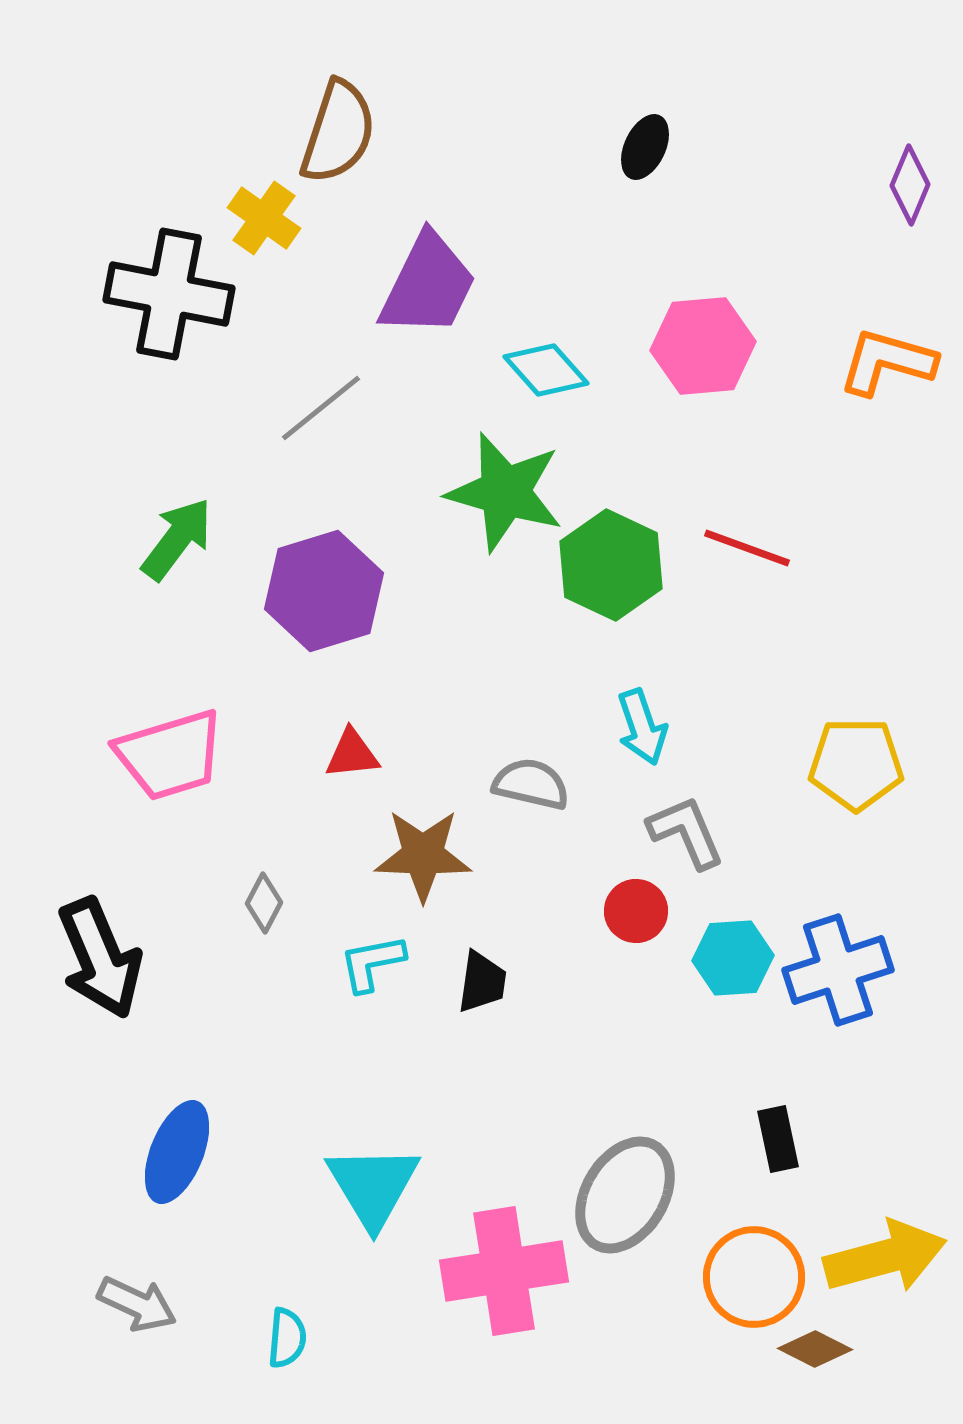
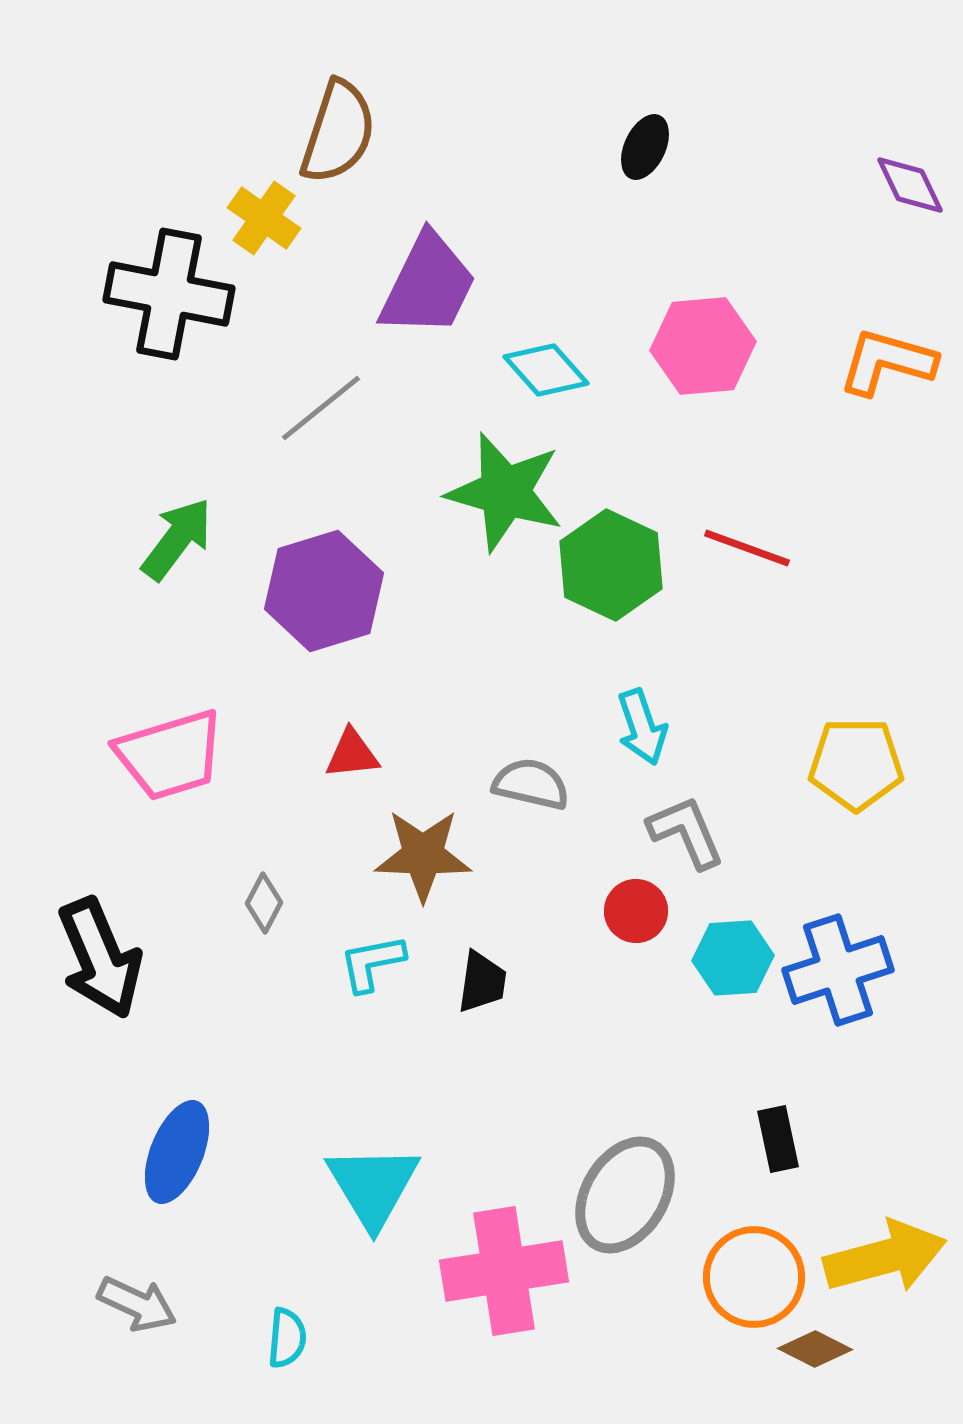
purple diamond: rotated 48 degrees counterclockwise
